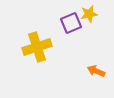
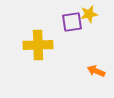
purple square: moved 1 px right, 1 px up; rotated 15 degrees clockwise
yellow cross: moved 1 px right, 2 px up; rotated 16 degrees clockwise
